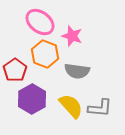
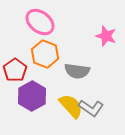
pink star: moved 34 px right
purple hexagon: moved 3 px up
gray L-shape: moved 9 px left; rotated 30 degrees clockwise
